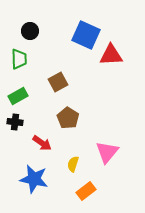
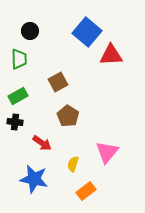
blue square: moved 1 px right, 3 px up; rotated 16 degrees clockwise
brown pentagon: moved 2 px up
